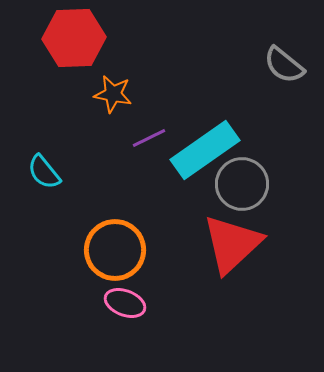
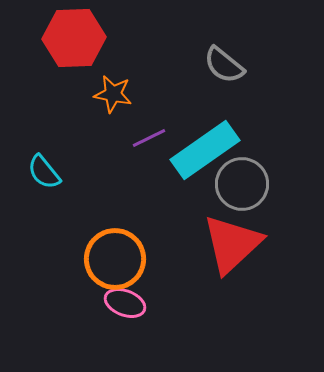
gray semicircle: moved 60 px left
orange circle: moved 9 px down
